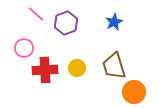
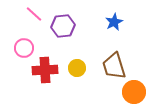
pink line: moved 2 px left
purple hexagon: moved 3 px left, 3 px down; rotated 15 degrees clockwise
